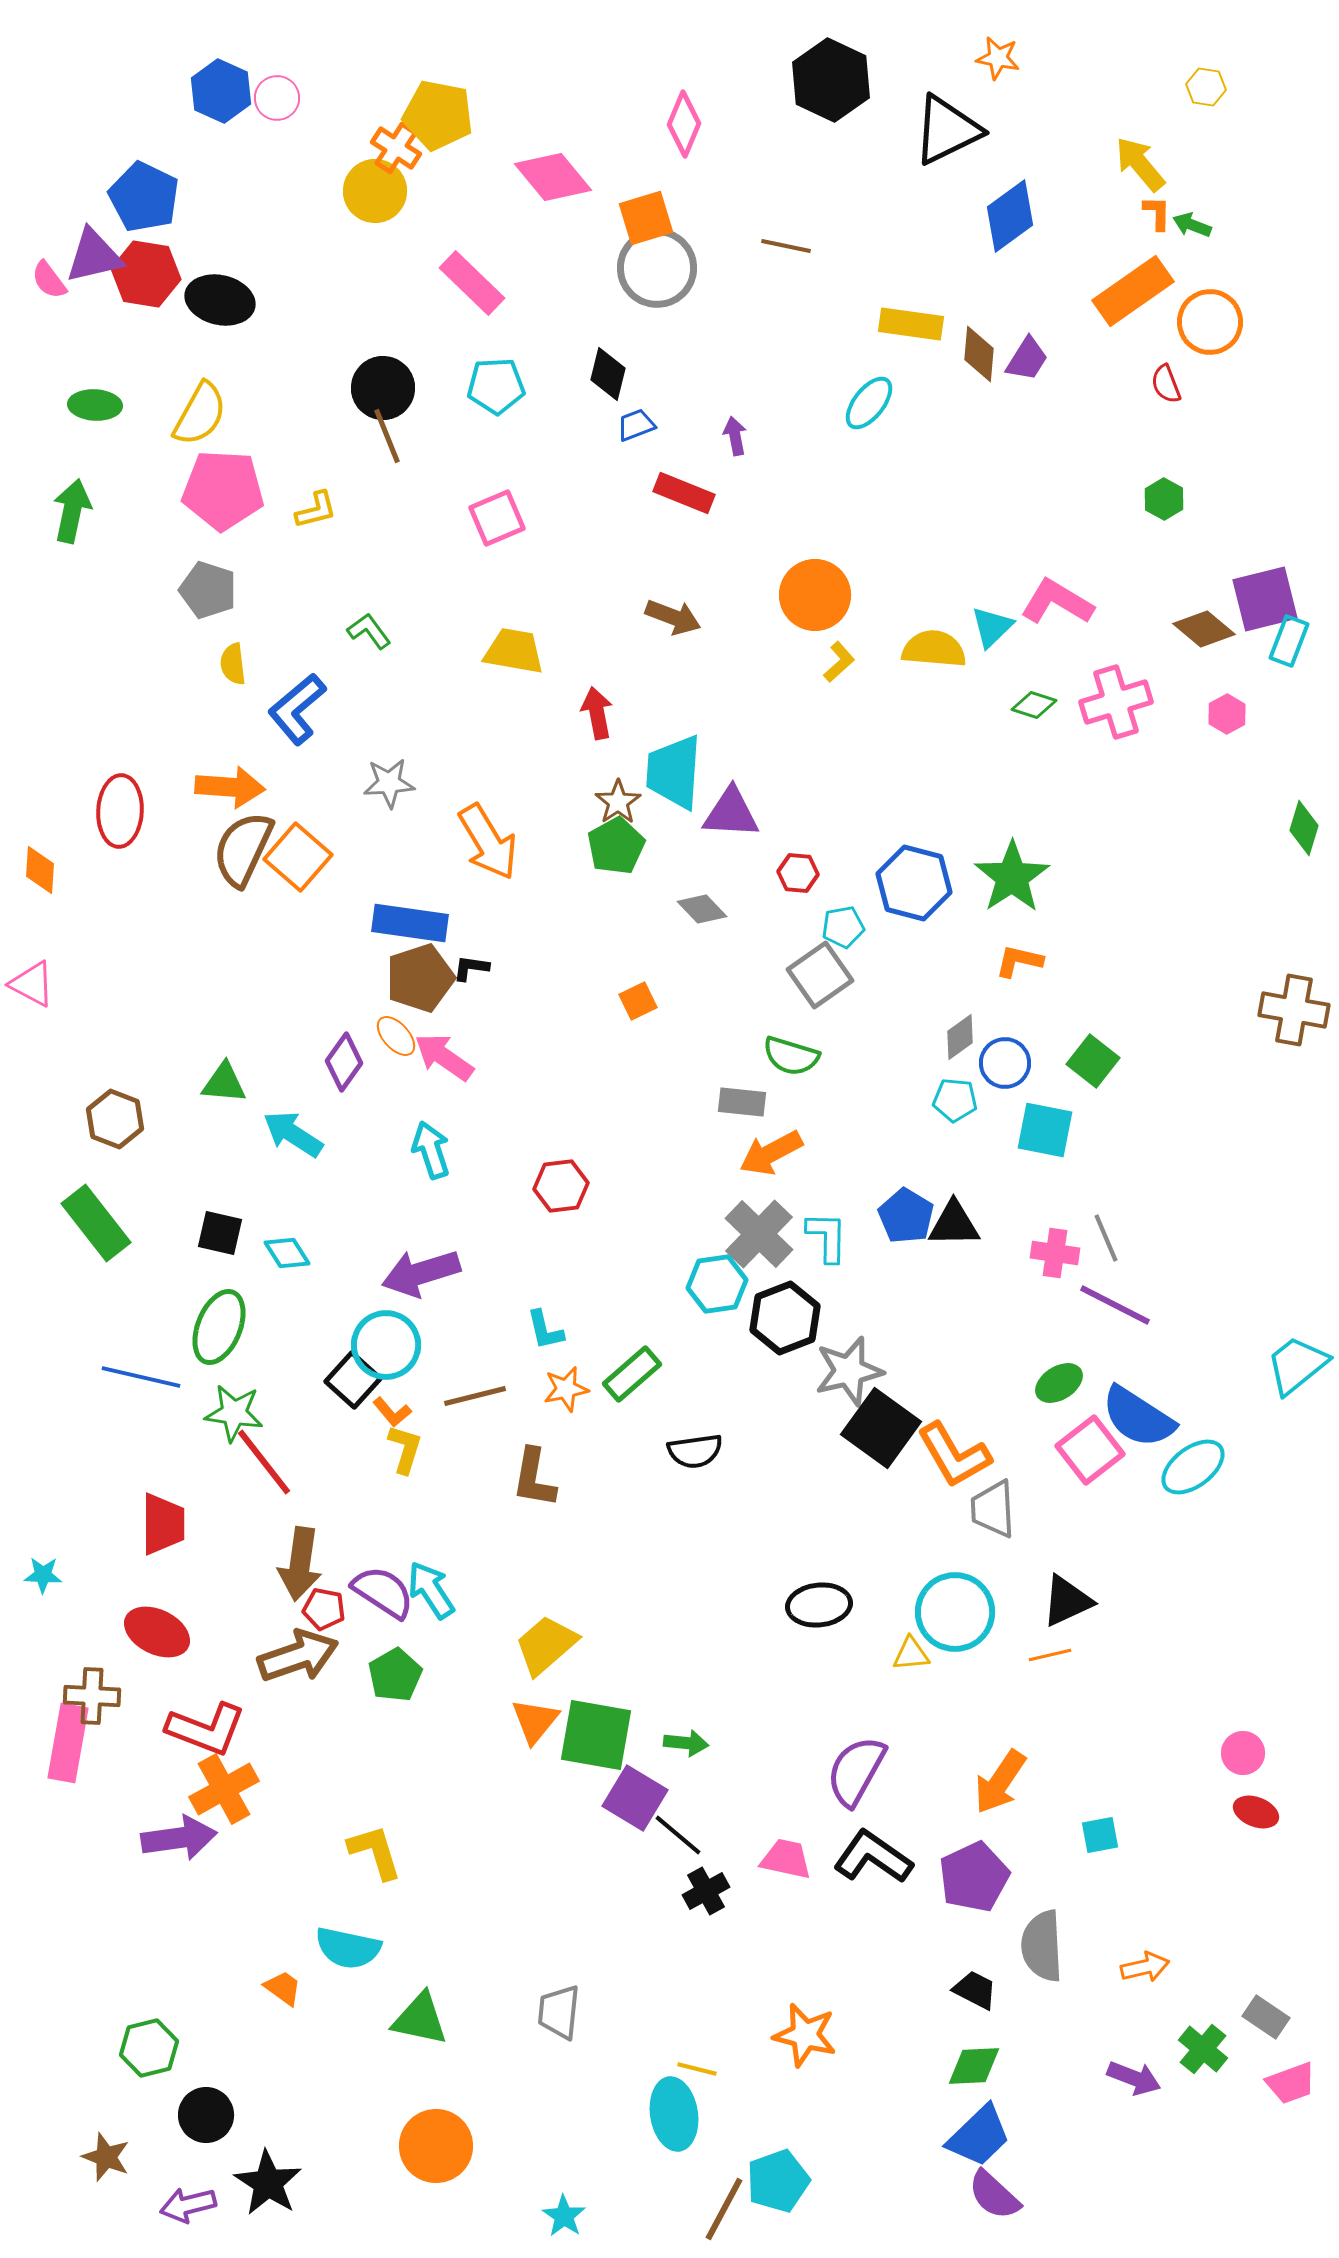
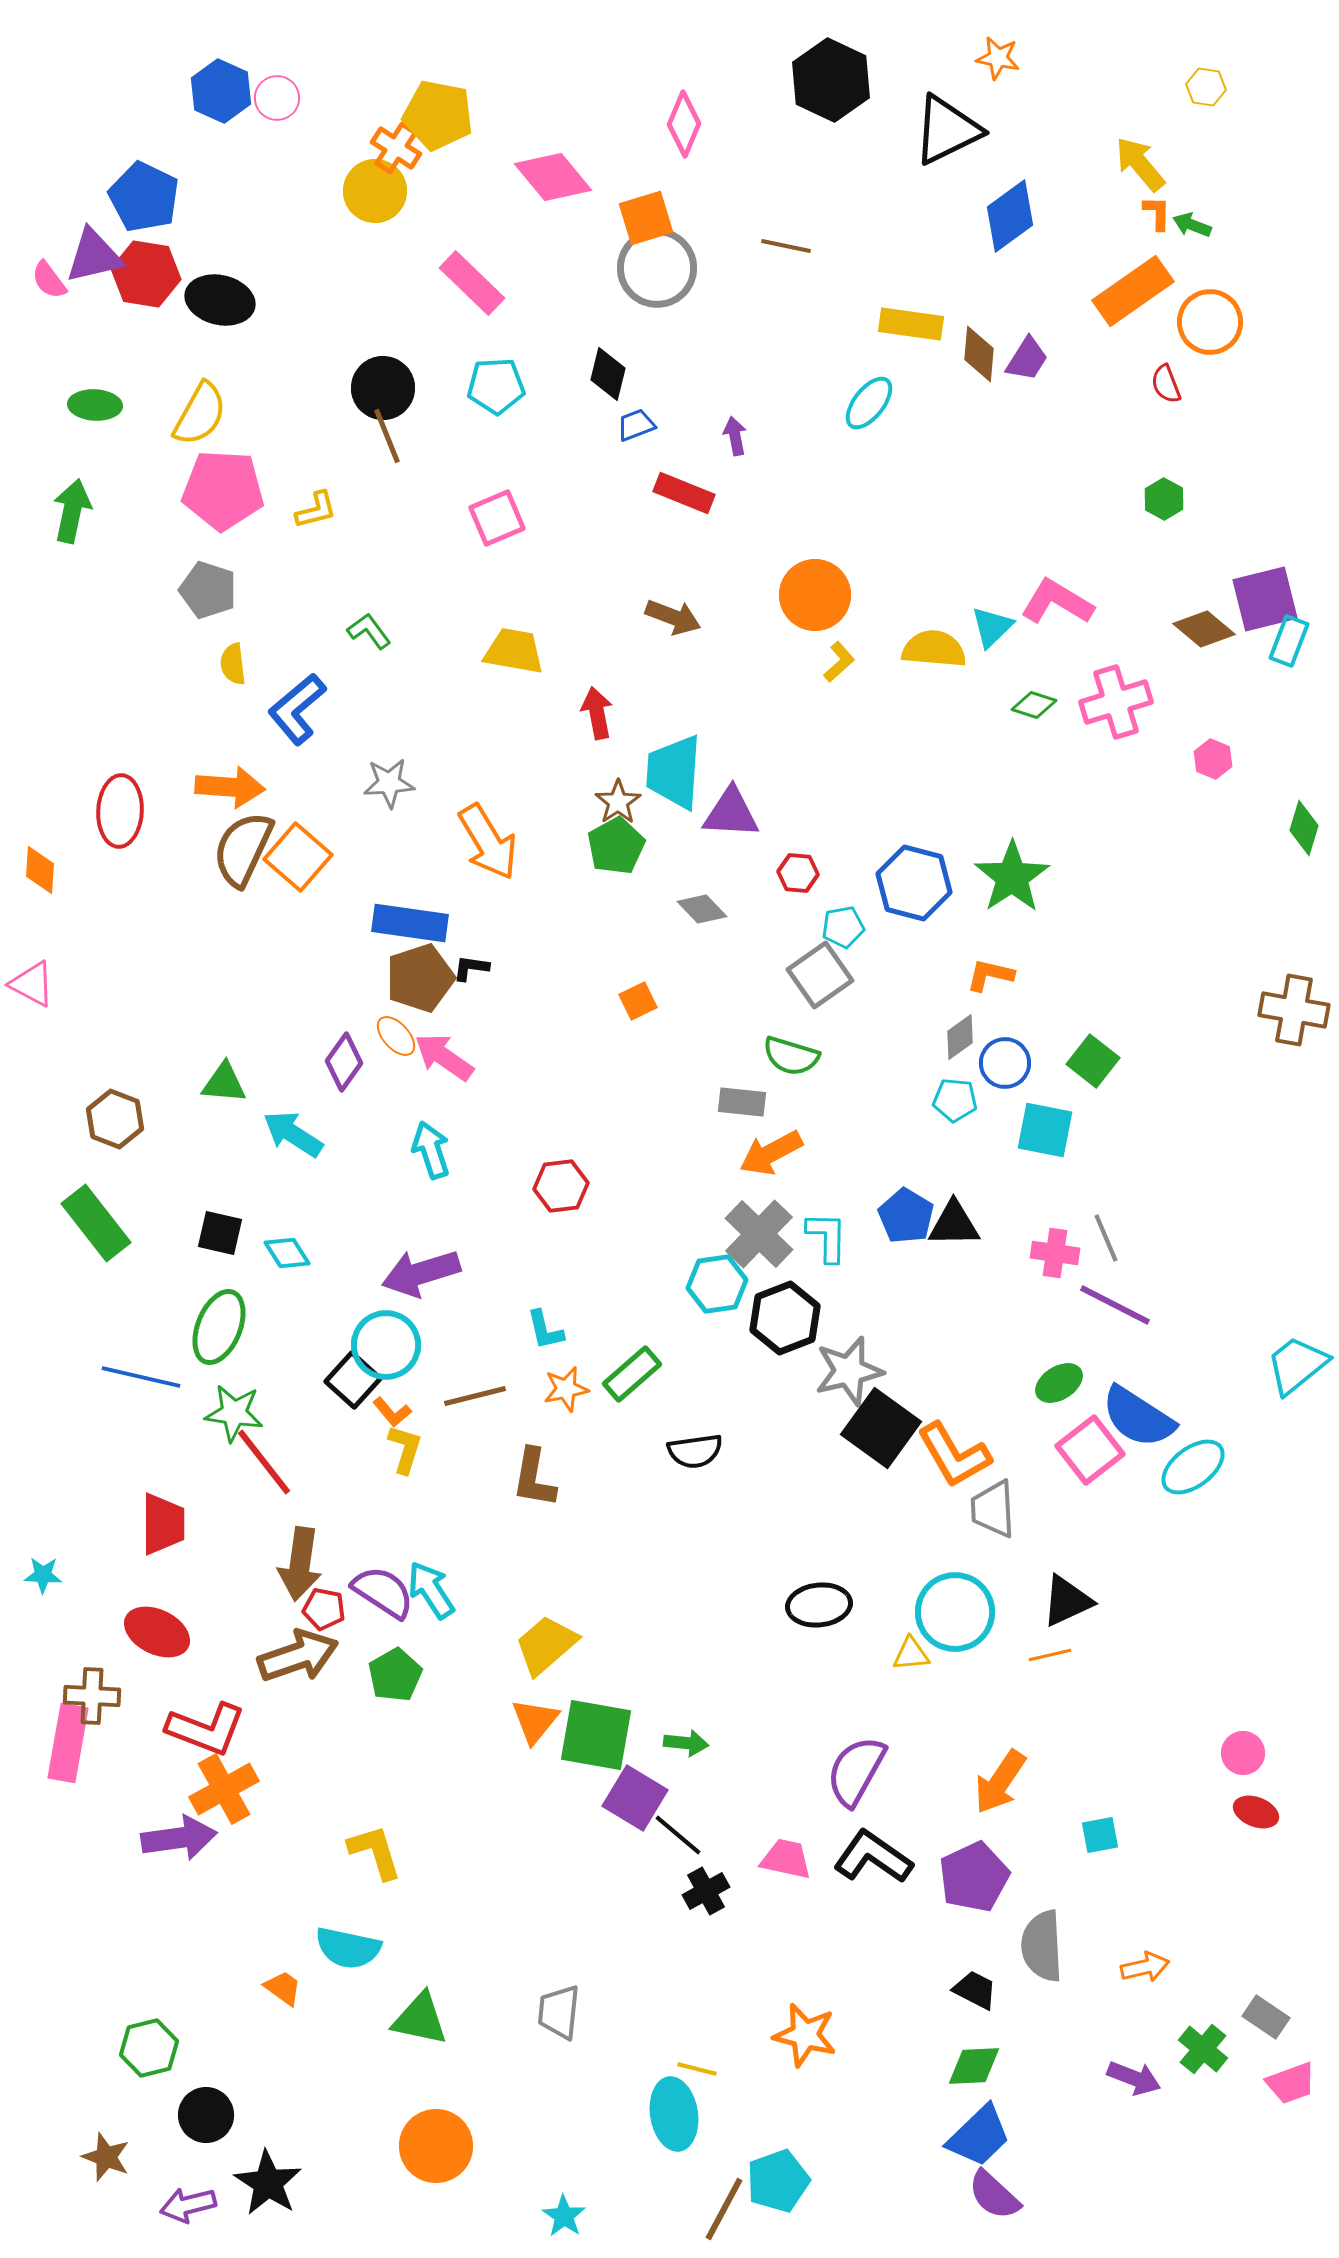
pink hexagon at (1227, 714): moved 14 px left, 45 px down; rotated 9 degrees counterclockwise
orange L-shape at (1019, 961): moved 29 px left, 14 px down
